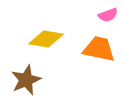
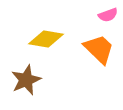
orange trapezoid: rotated 32 degrees clockwise
